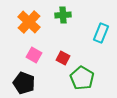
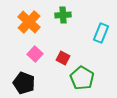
pink square: moved 1 px right, 1 px up; rotated 14 degrees clockwise
